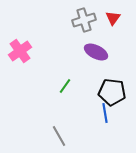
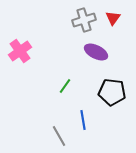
blue line: moved 22 px left, 7 px down
